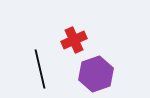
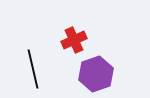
black line: moved 7 px left
